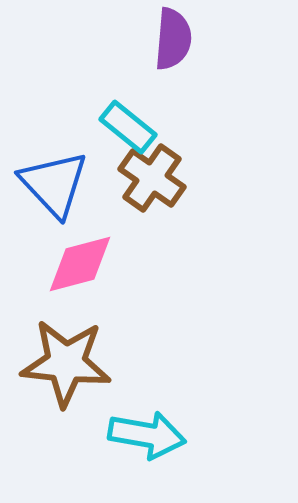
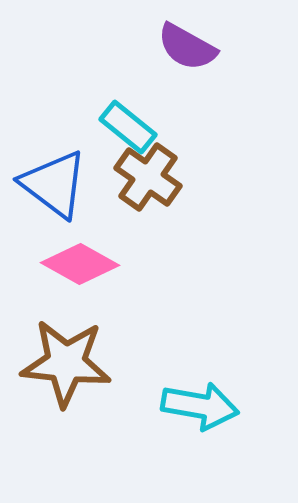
purple semicircle: moved 14 px right, 8 px down; rotated 114 degrees clockwise
brown cross: moved 4 px left, 1 px up
blue triangle: rotated 10 degrees counterclockwise
pink diamond: rotated 44 degrees clockwise
cyan arrow: moved 53 px right, 29 px up
